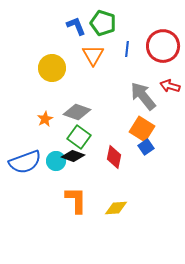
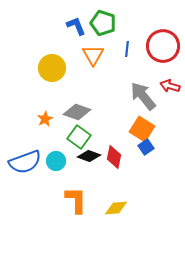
black diamond: moved 16 px right
